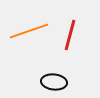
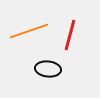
black ellipse: moved 6 px left, 13 px up
